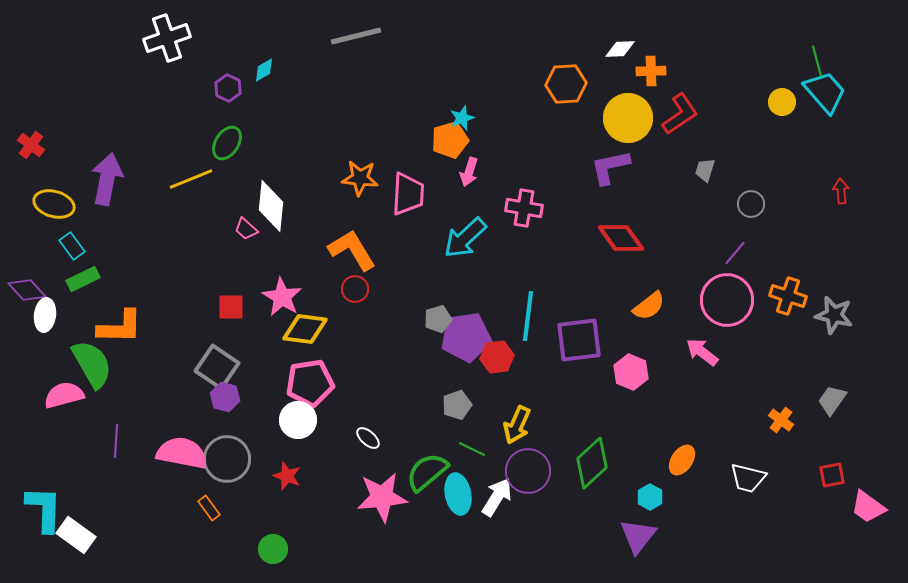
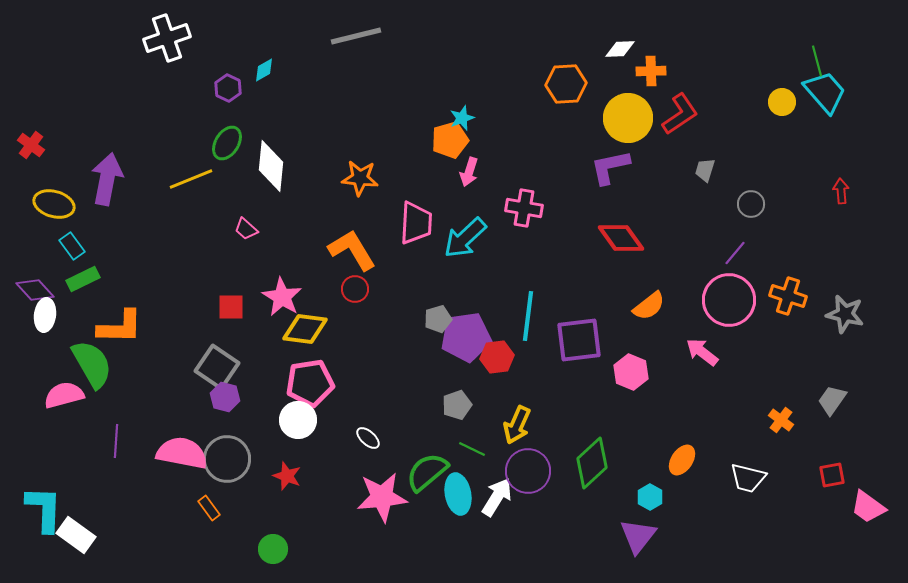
pink trapezoid at (408, 194): moved 8 px right, 29 px down
white diamond at (271, 206): moved 40 px up
purple diamond at (27, 290): moved 8 px right
pink circle at (727, 300): moved 2 px right
gray star at (834, 315): moved 11 px right, 1 px up
